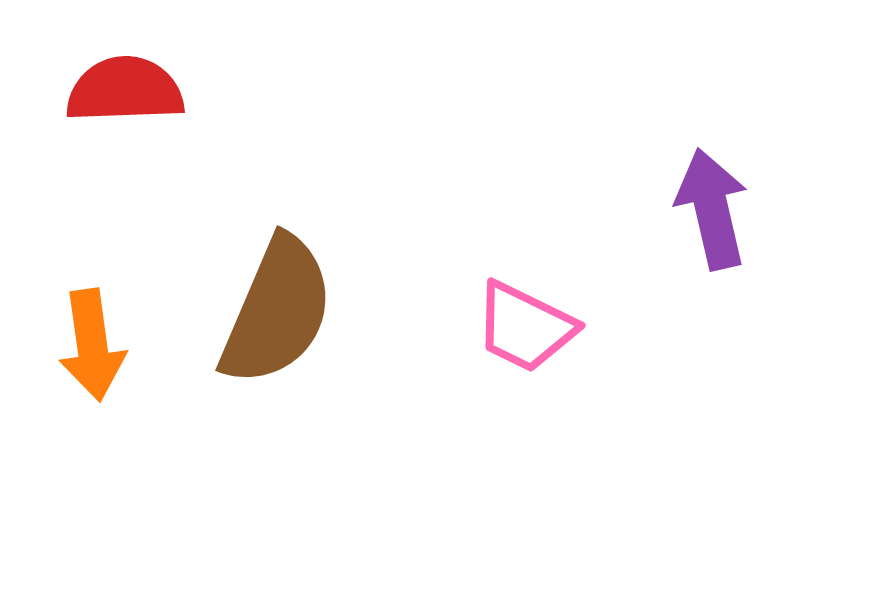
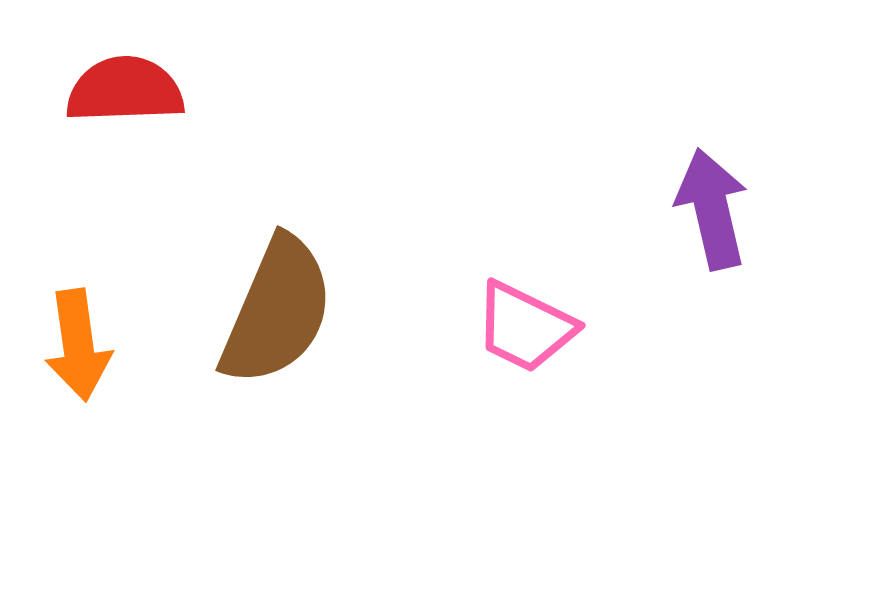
orange arrow: moved 14 px left
